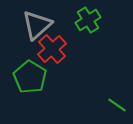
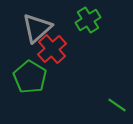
gray triangle: moved 3 px down
